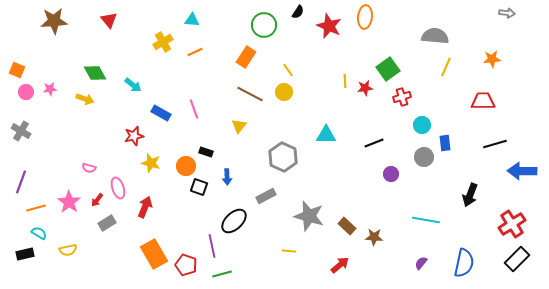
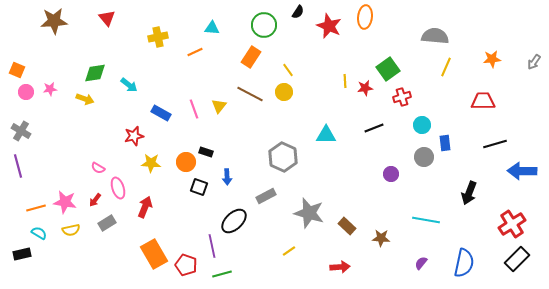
gray arrow at (507, 13): moved 27 px right, 49 px down; rotated 119 degrees clockwise
red triangle at (109, 20): moved 2 px left, 2 px up
cyan triangle at (192, 20): moved 20 px right, 8 px down
yellow cross at (163, 42): moved 5 px left, 5 px up; rotated 18 degrees clockwise
orange rectangle at (246, 57): moved 5 px right
green diamond at (95, 73): rotated 70 degrees counterclockwise
cyan arrow at (133, 85): moved 4 px left
yellow triangle at (239, 126): moved 20 px left, 20 px up
black line at (374, 143): moved 15 px up
yellow star at (151, 163): rotated 12 degrees counterclockwise
orange circle at (186, 166): moved 4 px up
pink semicircle at (89, 168): moved 9 px right; rotated 16 degrees clockwise
purple line at (21, 182): moved 3 px left, 16 px up; rotated 35 degrees counterclockwise
black arrow at (470, 195): moved 1 px left, 2 px up
red arrow at (97, 200): moved 2 px left
pink star at (69, 202): moved 4 px left; rotated 25 degrees counterclockwise
gray star at (309, 216): moved 3 px up
brown star at (374, 237): moved 7 px right, 1 px down
yellow semicircle at (68, 250): moved 3 px right, 20 px up
yellow line at (289, 251): rotated 40 degrees counterclockwise
black rectangle at (25, 254): moved 3 px left
red arrow at (340, 265): moved 2 px down; rotated 36 degrees clockwise
